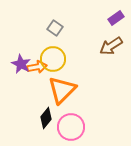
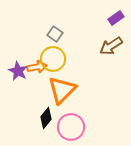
gray square: moved 6 px down
purple star: moved 3 px left, 7 px down
